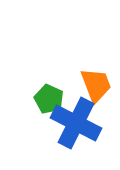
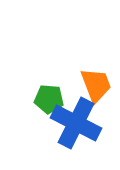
green pentagon: rotated 20 degrees counterclockwise
